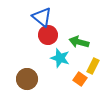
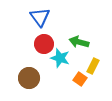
blue triangle: moved 2 px left; rotated 15 degrees clockwise
red circle: moved 4 px left, 9 px down
brown circle: moved 2 px right, 1 px up
